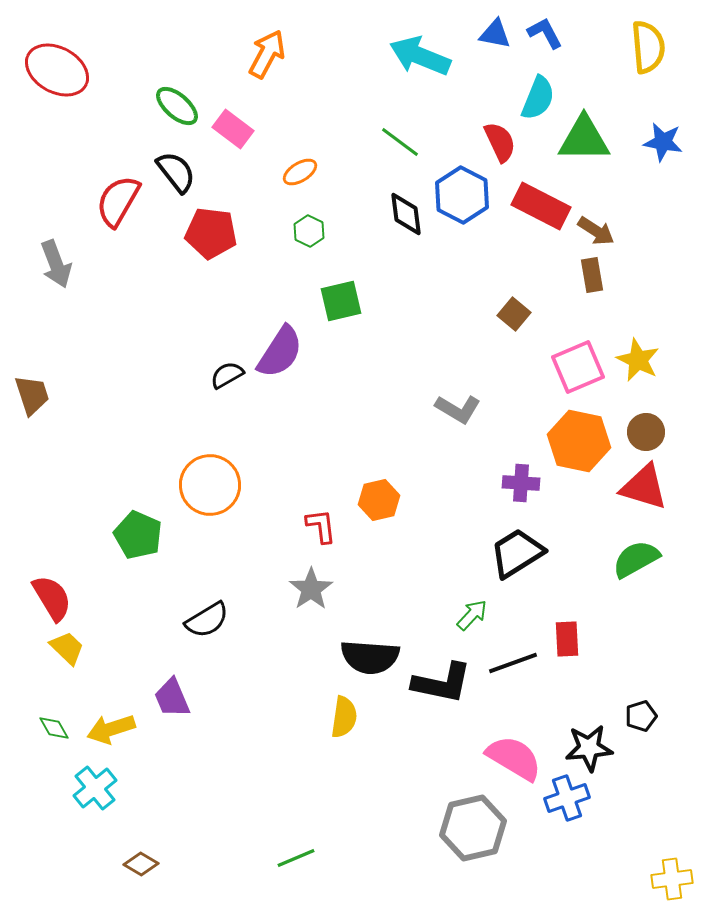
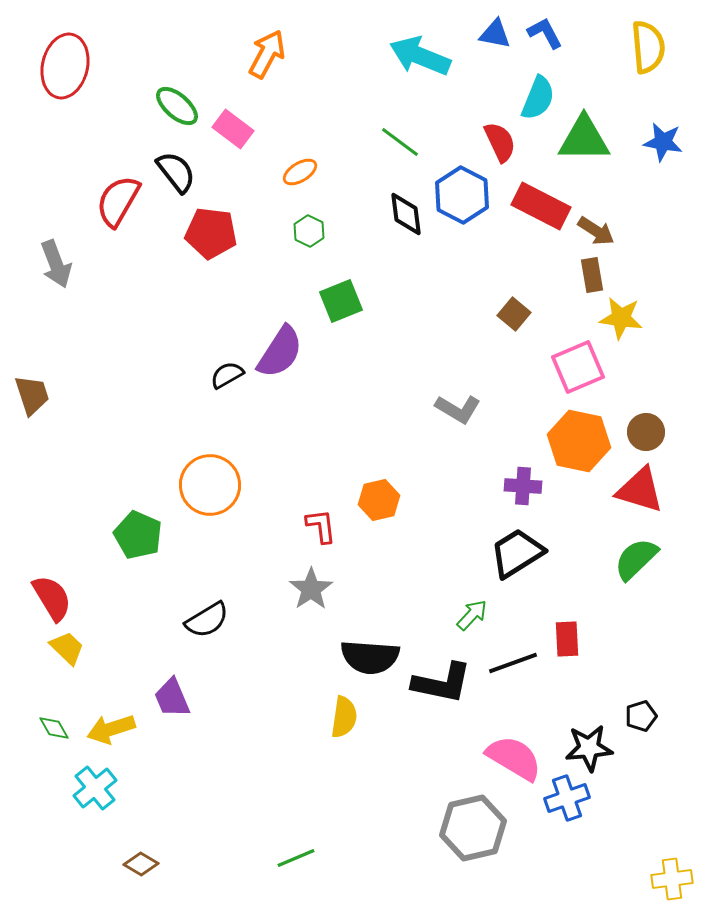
red ellipse at (57, 70): moved 8 px right, 4 px up; rotated 74 degrees clockwise
green square at (341, 301): rotated 9 degrees counterclockwise
yellow star at (638, 360): moved 17 px left, 42 px up; rotated 18 degrees counterclockwise
purple cross at (521, 483): moved 2 px right, 3 px down
red triangle at (644, 487): moved 4 px left, 3 px down
green semicircle at (636, 559): rotated 15 degrees counterclockwise
